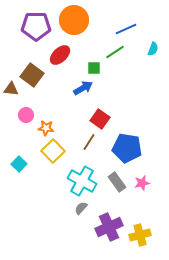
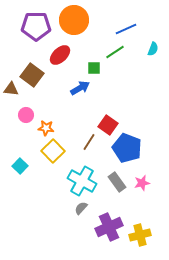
blue arrow: moved 3 px left
red square: moved 8 px right, 6 px down
blue pentagon: rotated 12 degrees clockwise
cyan square: moved 1 px right, 2 px down
